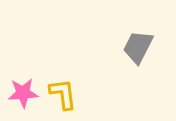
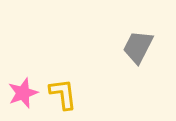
pink star: rotated 16 degrees counterclockwise
